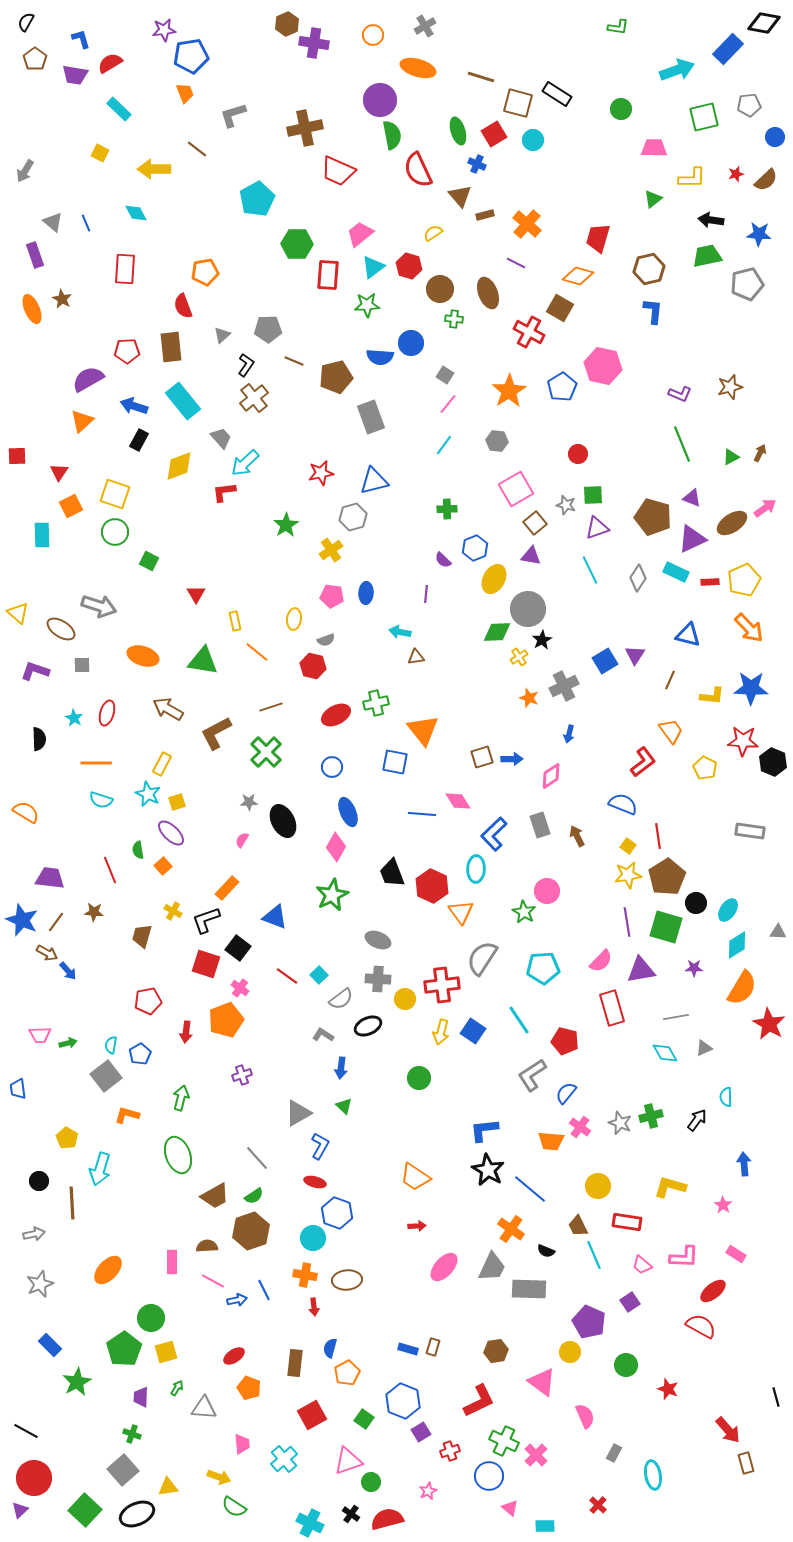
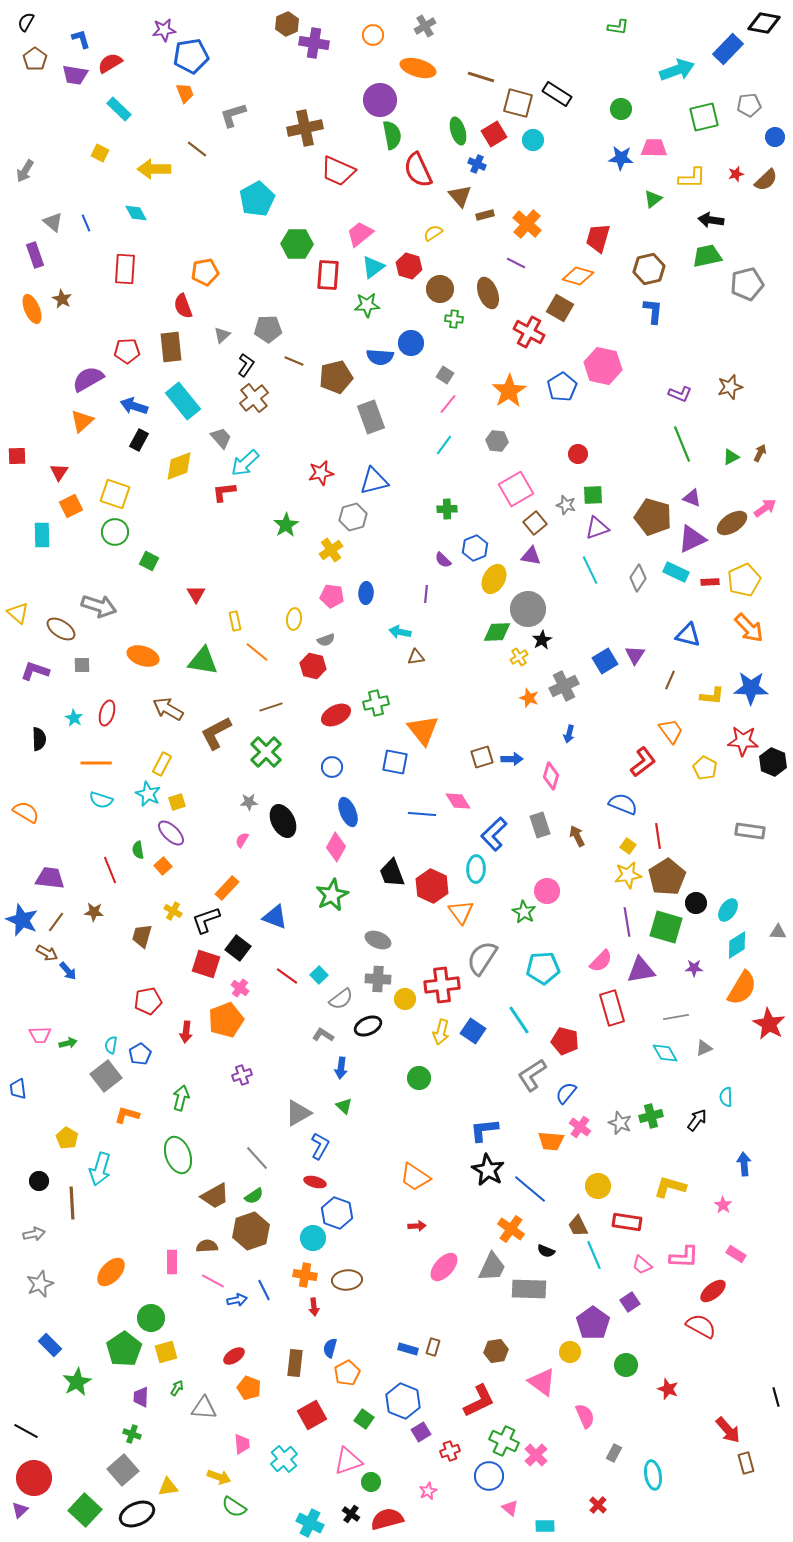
blue star at (759, 234): moved 138 px left, 76 px up
pink diamond at (551, 776): rotated 40 degrees counterclockwise
orange ellipse at (108, 1270): moved 3 px right, 2 px down
purple pentagon at (589, 1322): moved 4 px right, 1 px down; rotated 12 degrees clockwise
